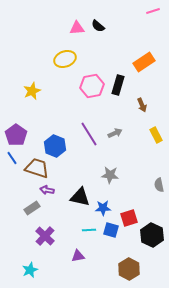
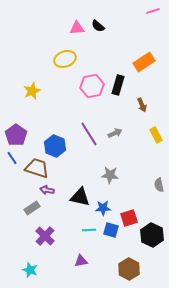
purple triangle: moved 3 px right, 5 px down
cyan star: rotated 28 degrees counterclockwise
